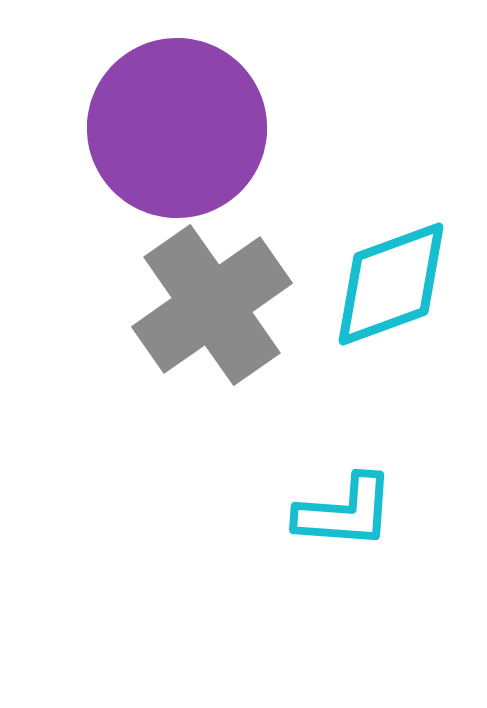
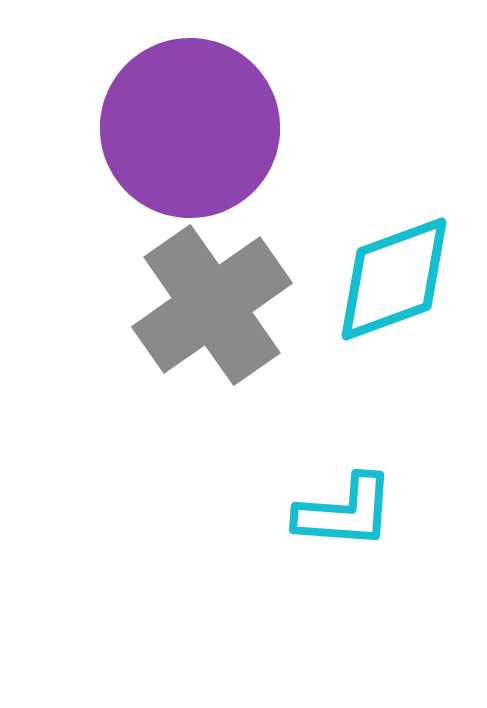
purple circle: moved 13 px right
cyan diamond: moved 3 px right, 5 px up
